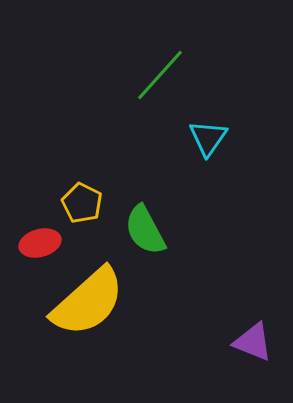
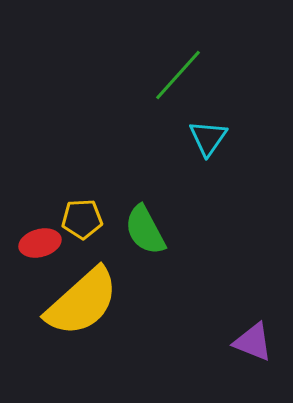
green line: moved 18 px right
yellow pentagon: moved 16 px down; rotated 30 degrees counterclockwise
yellow semicircle: moved 6 px left
